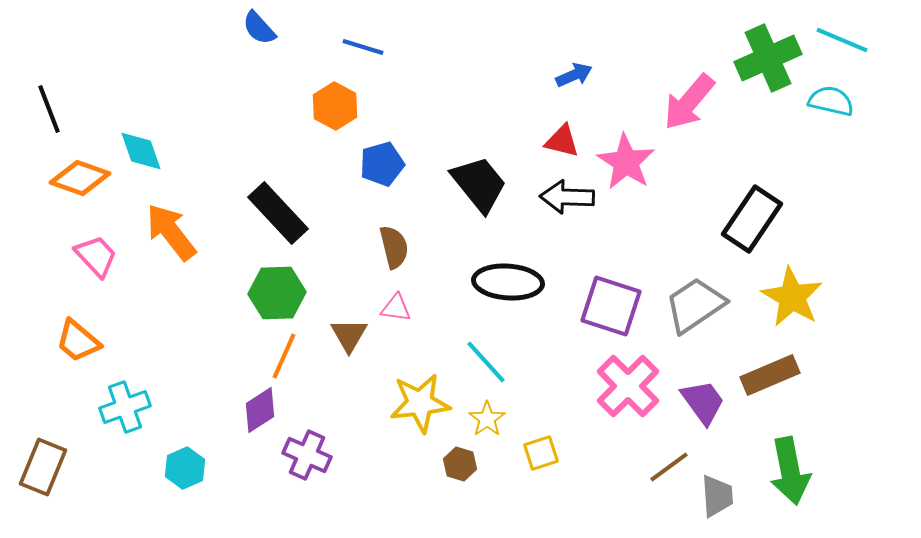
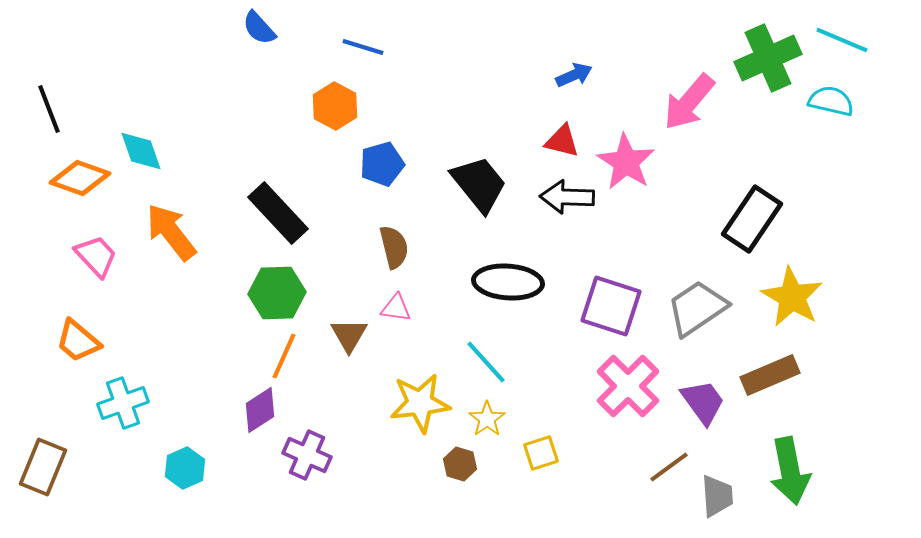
gray trapezoid at (695, 305): moved 2 px right, 3 px down
cyan cross at (125, 407): moved 2 px left, 4 px up
